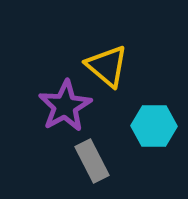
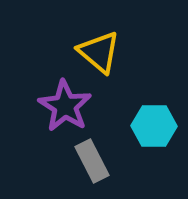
yellow triangle: moved 8 px left, 14 px up
purple star: rotated 10 degrees counterclockwise
